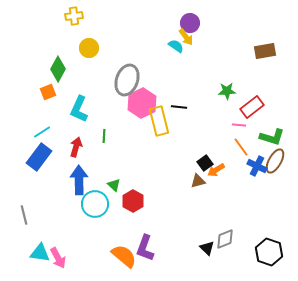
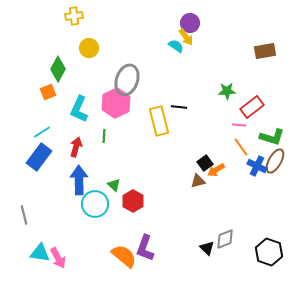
pink hexagon: moved 26 px left
